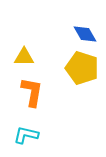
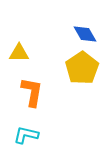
yellow triangle: moved 5 px left, 4 px up
yellow pentagon: rotated 20 degrees clockwise
